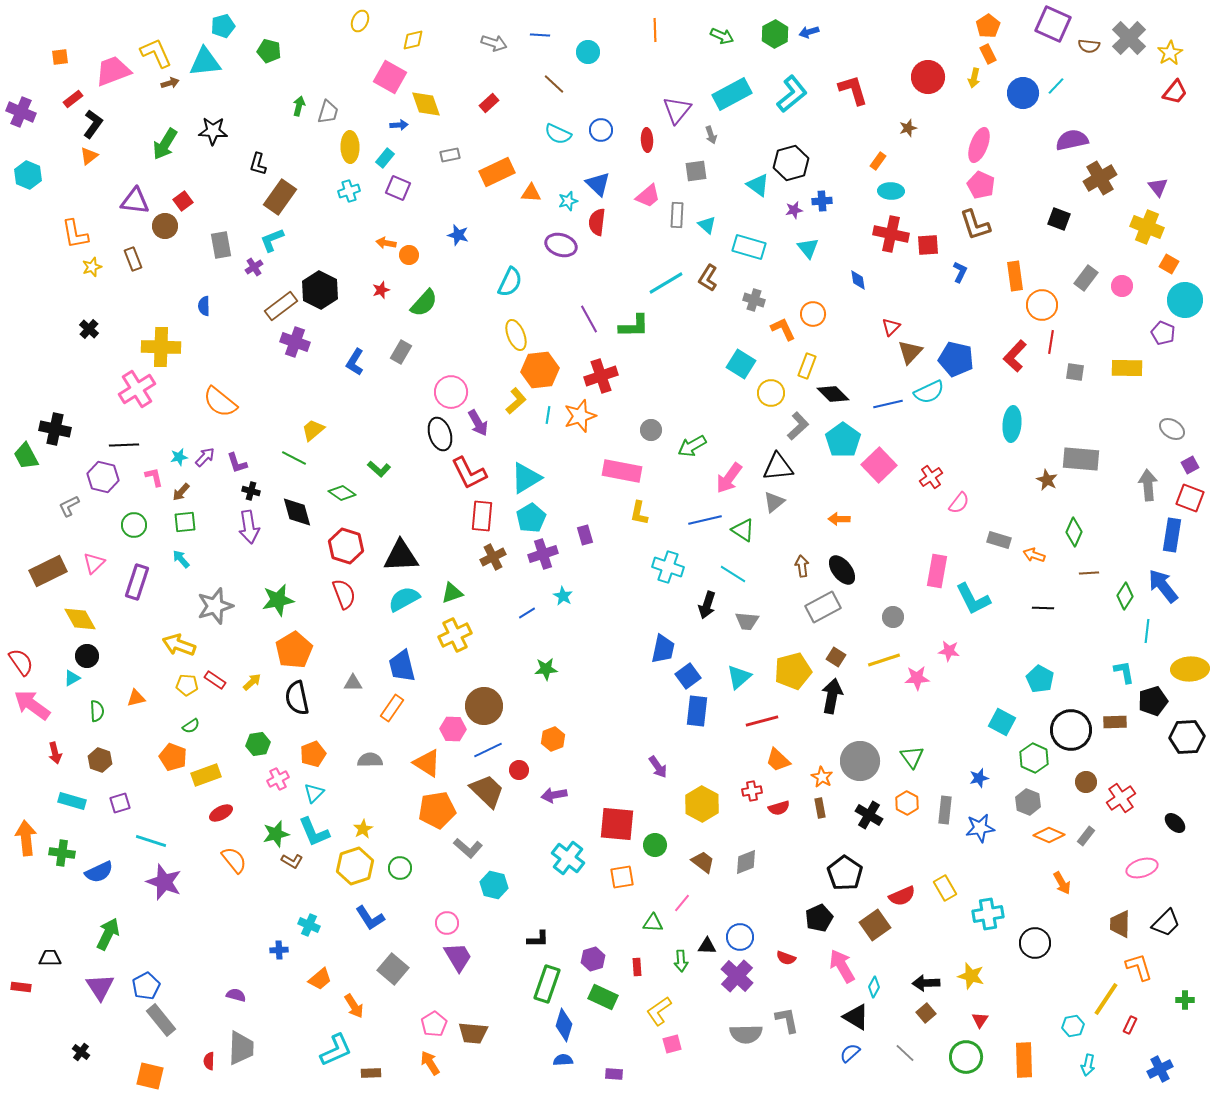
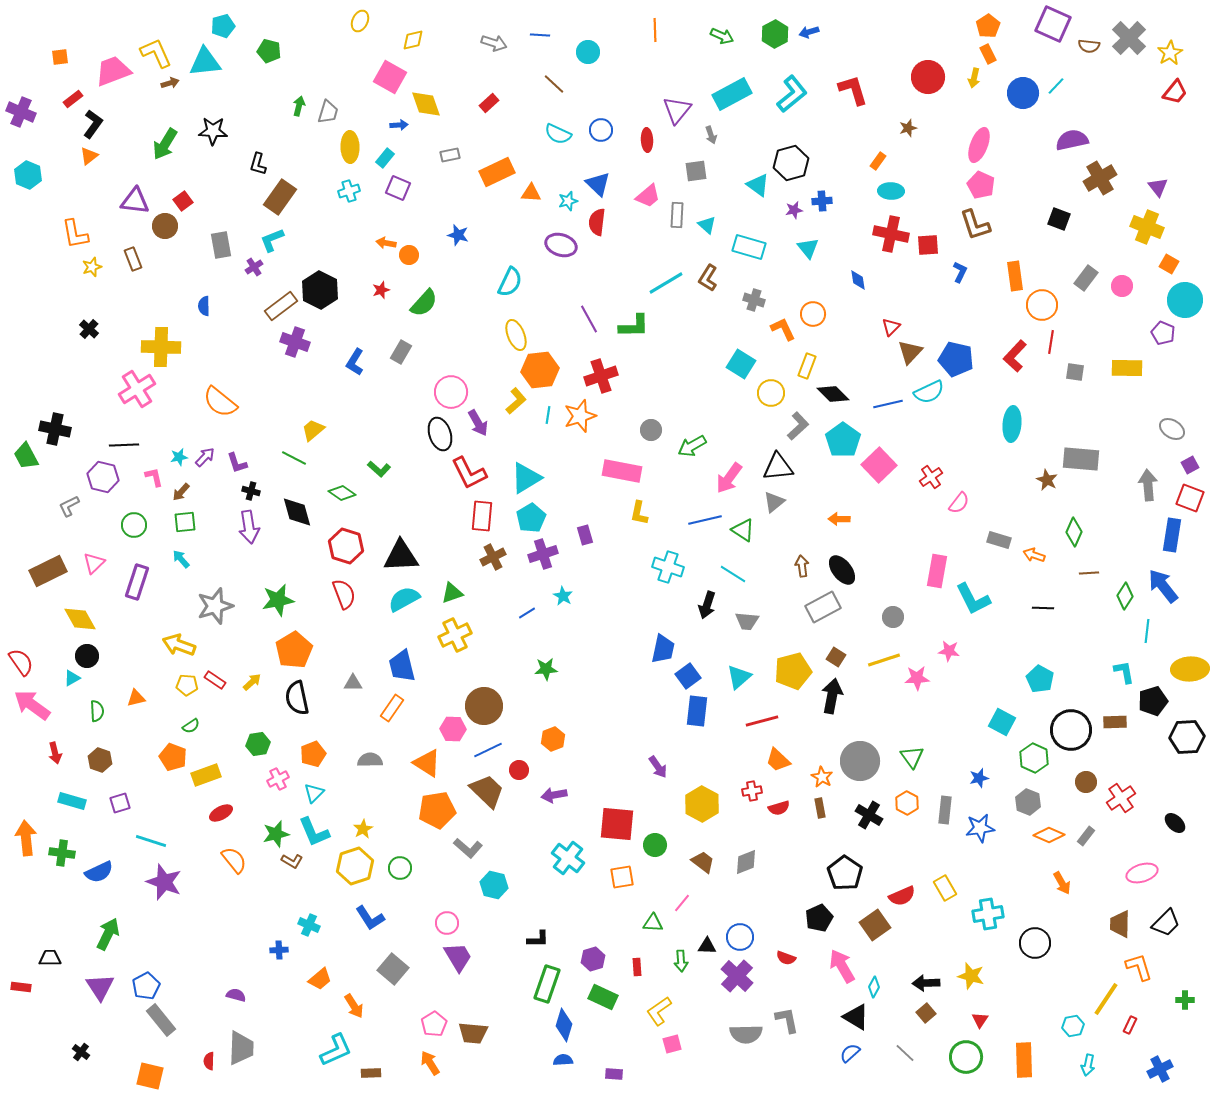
pink ellipse at (1142, 868): moved 5 px down
